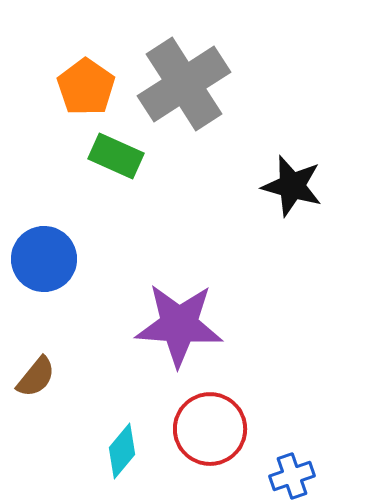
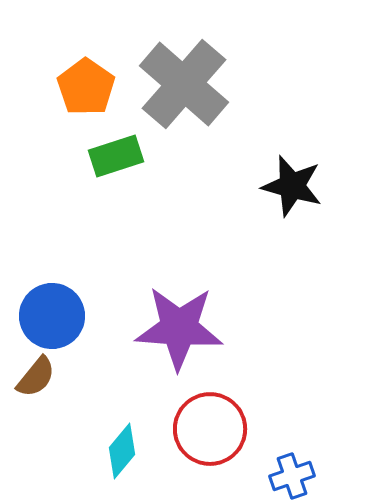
gray cross: rotated 16 degrees counterclockwise
green rectangle: rotated 42 degrees counterclockwise
blue circle: moved 8 px right, 57 px down
purple star: moved 3 px down
